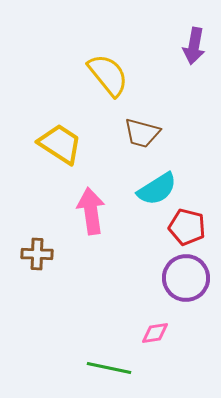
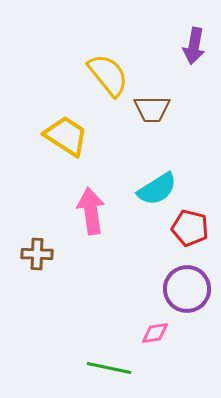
brown trapezoid: moved 10 px right, 24 px up; rotated 15 degrees counterclockwise
yellow trapezoid: moved 6 px right, 8 px up
red pentagon: moved 3 px right, 1 px down
purple circle: moved 1 px right, 11 px down
